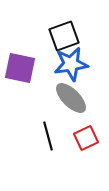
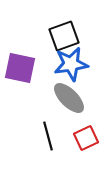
gray ellipse: moved 2 px left
